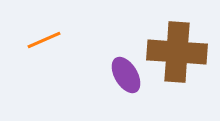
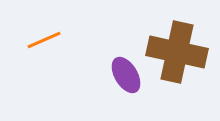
brown cross: rotated 8 degrees clockwise
